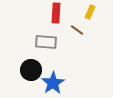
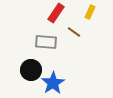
red rectangle: rotated 30 degrees clockwise
brown line: moved 3 px left, 2 px down
